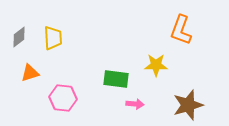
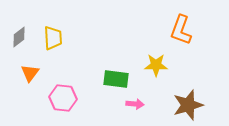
orange triangle: rotated 36 degrees counterclockwise
